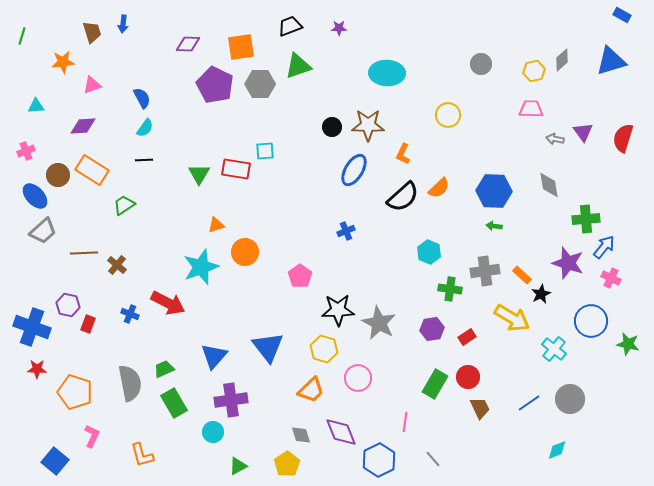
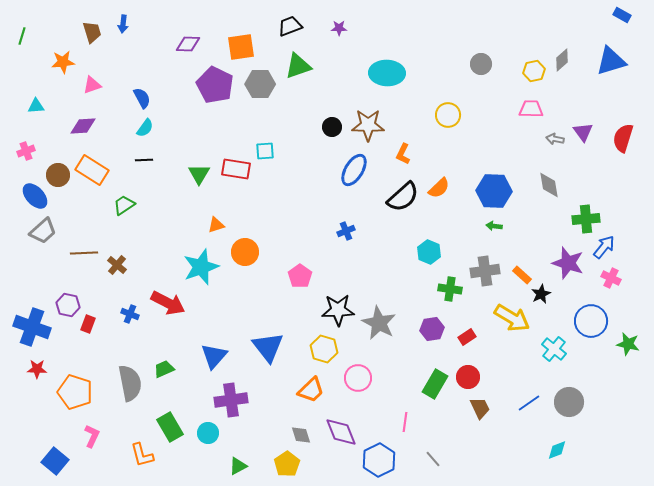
gray circle at (570, 399): moved 1 px left, 3 px down
green rectangle at (174, 403): moved 4 px left, 24 px down
cyan circle at (213, 432): moved 5 px left, 1 px down
